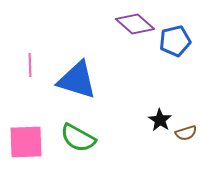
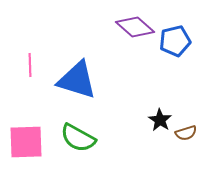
purple diamond: moved 3 px down
